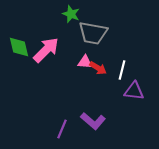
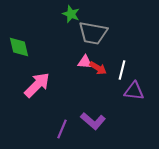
pink arrow: moved 9 px left, 35 px down
